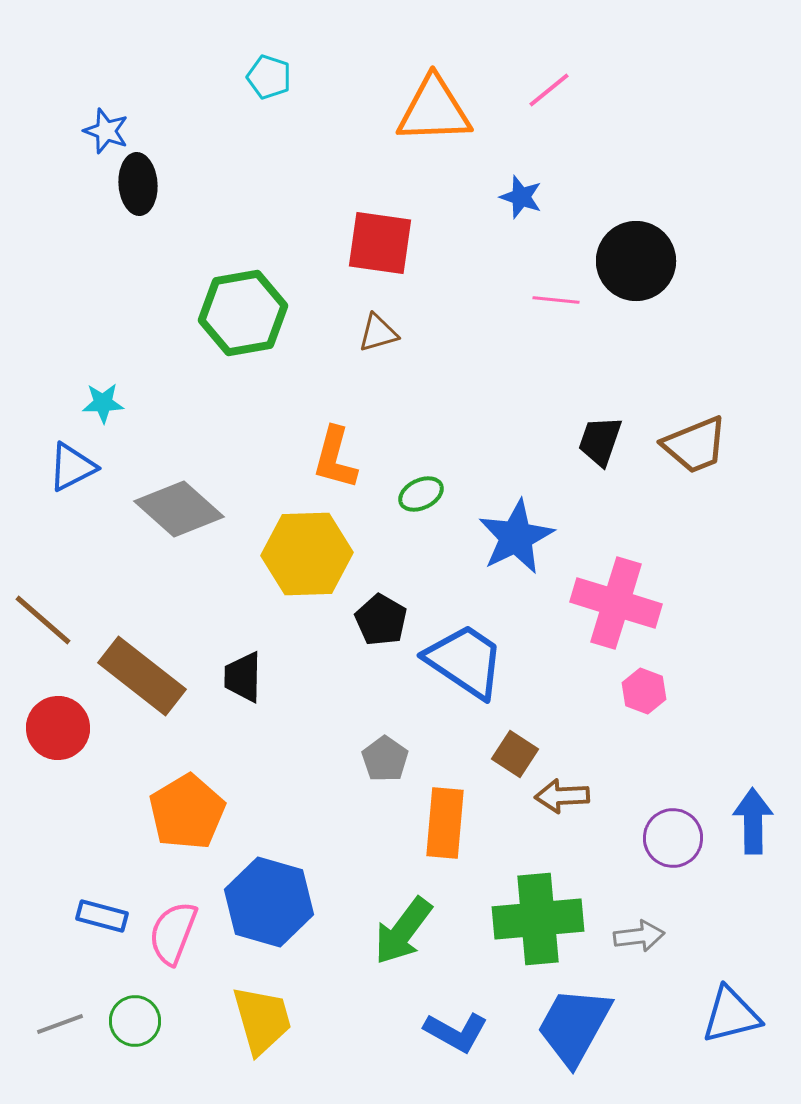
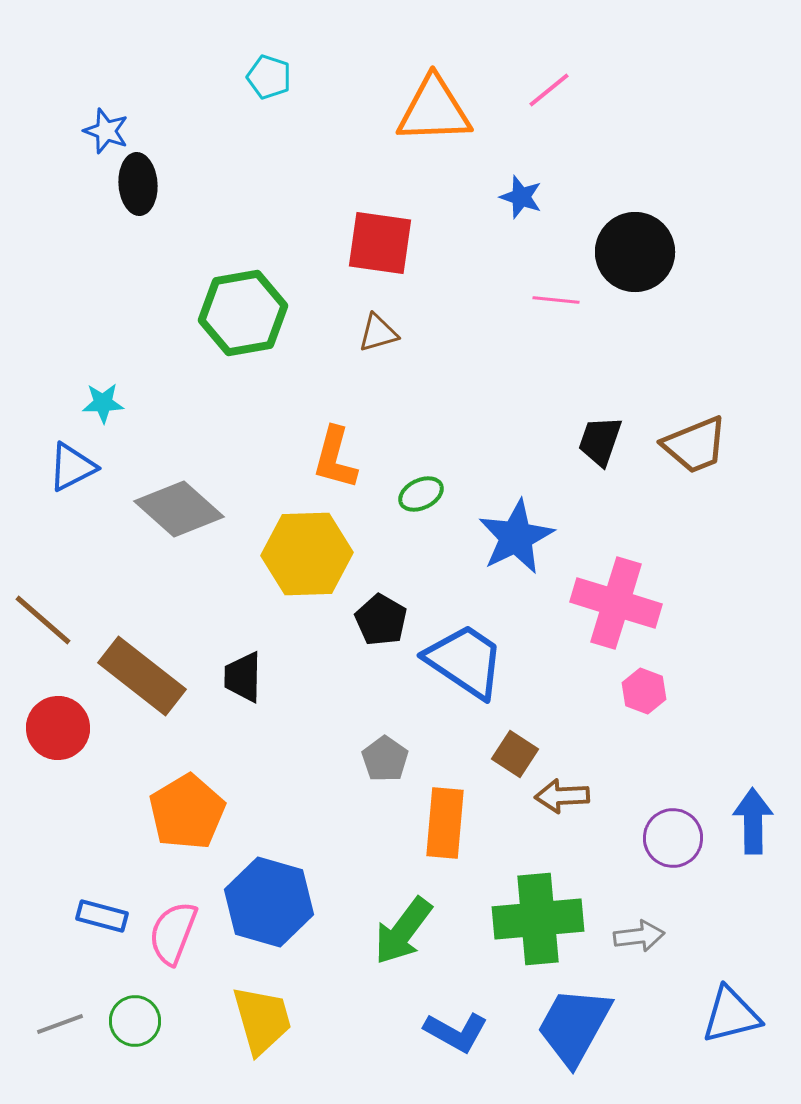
black circle at (636, 261): moved 1 px left, 9 px up
